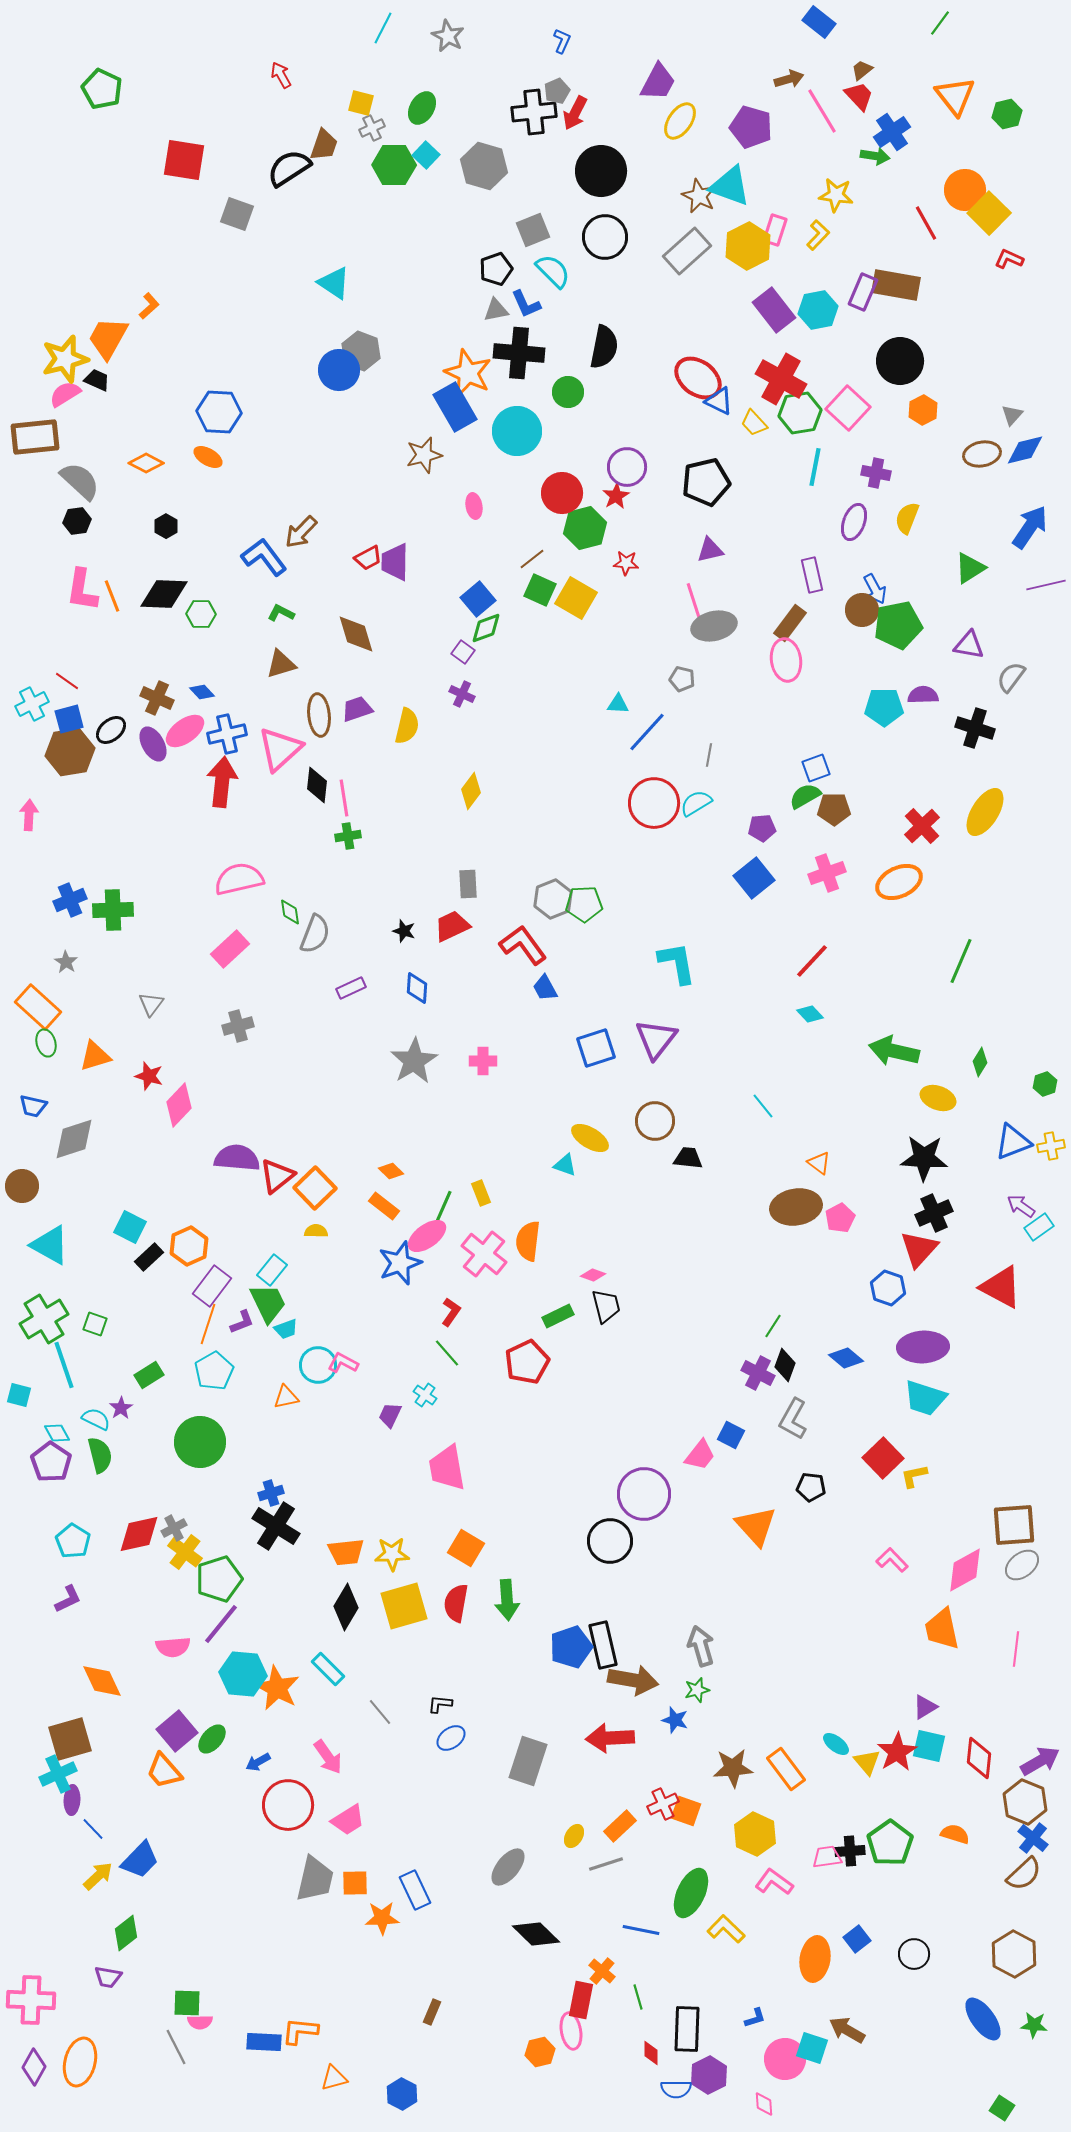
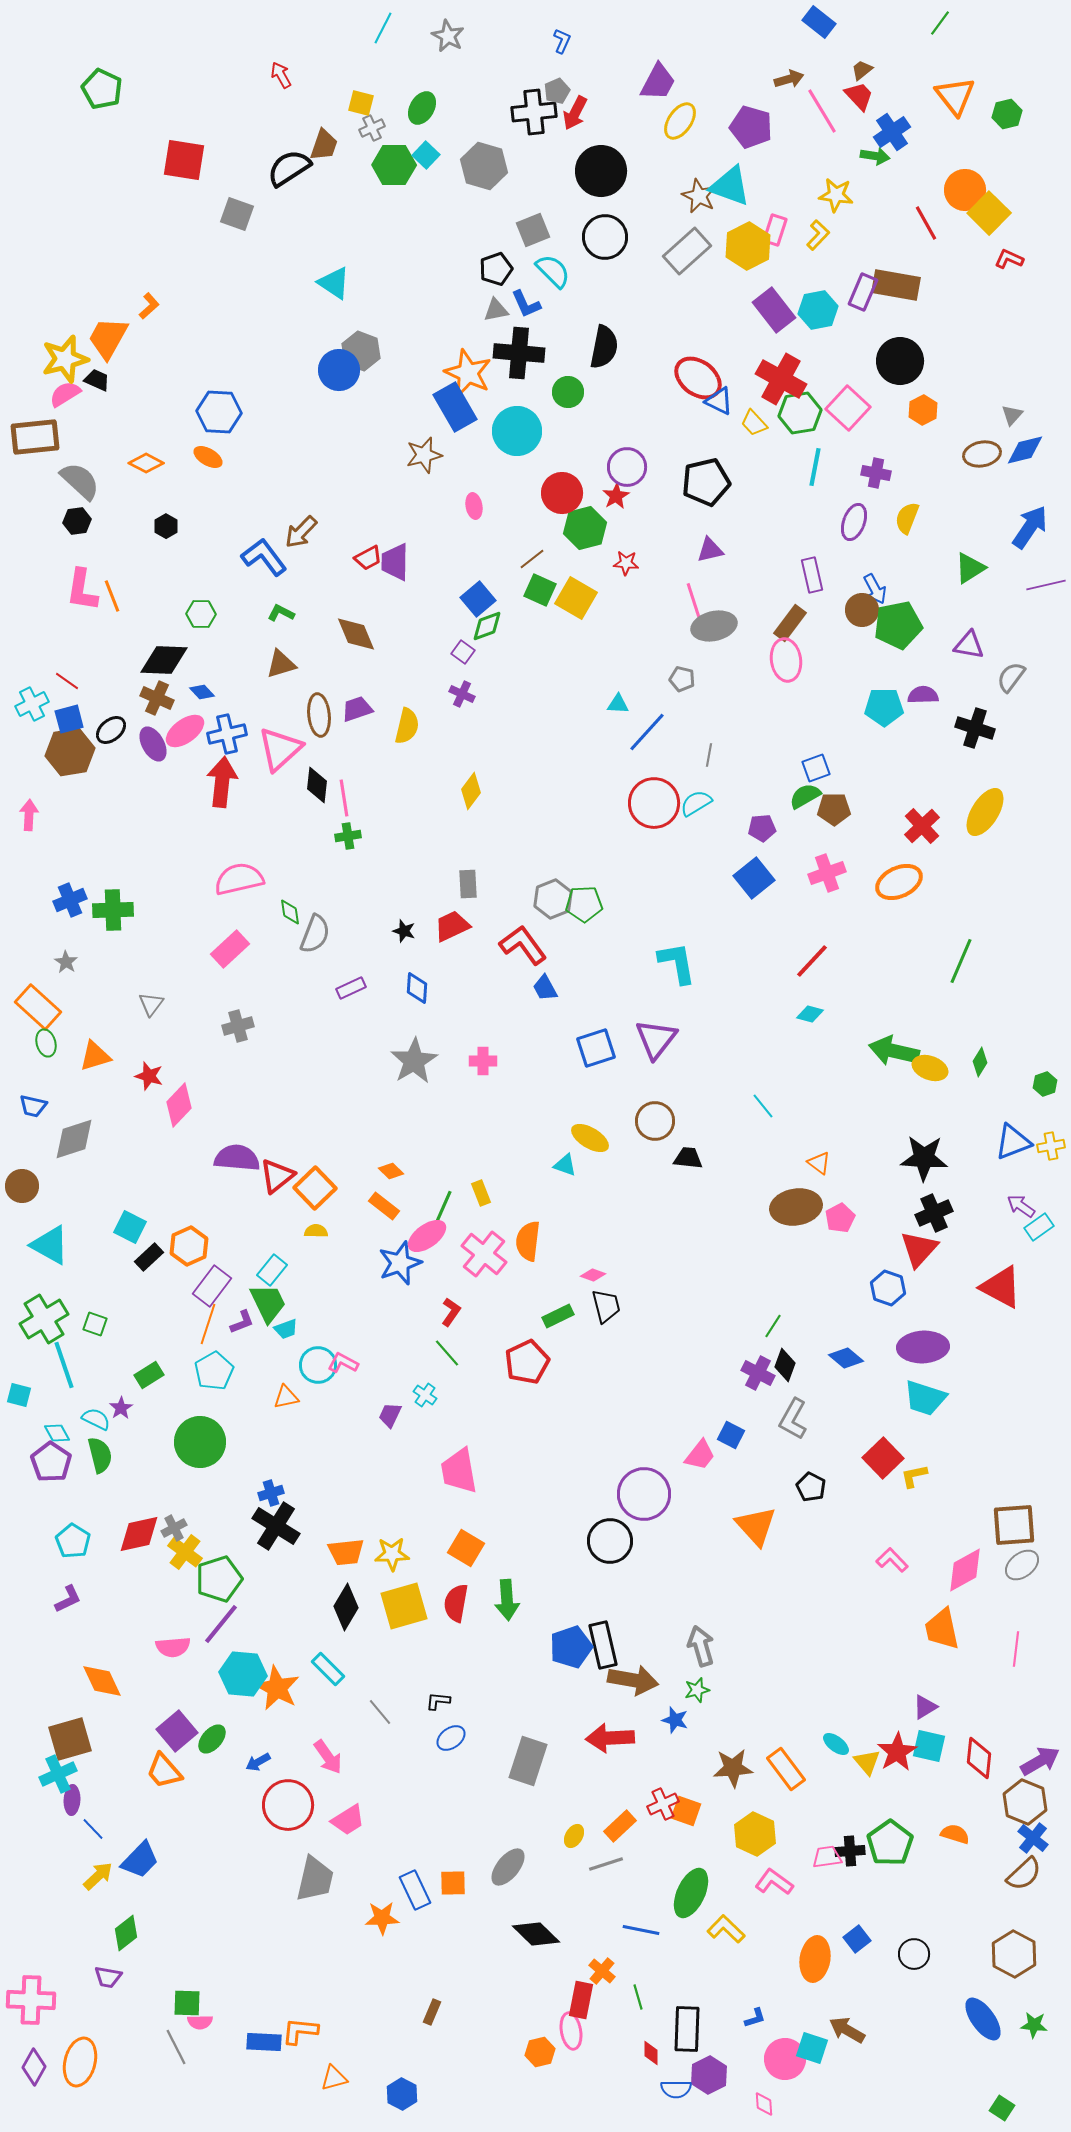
black diamond at (164, 594): moved 66 px down
green diamond at (486, 628): moved 1 px right, 2 px up
brown diamond at (356, 634): rotated 6 degrees counterclockwise
cyan diamond at (810, 1014): rotated 32 degrees counterclockwise
yellow ellipse at (938, 1098): moved 8 px left, 30 px up
pink trapezoid at (447, 1468): moved 12 px right, 3 px down
black pentagon at (811, 1487): rotated 20 degrees clockwise
black L-shape at (440, 1704): moved 2 px left, 3 px up
orange square at (355, 1883): moved 98 px right
